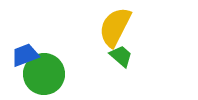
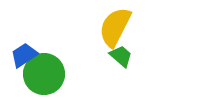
blue trapezoid: moved 1 px left; rotated 12 degrees counterclockwise
